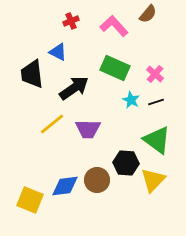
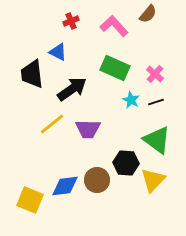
black arrow: moved 2 px left, 1 px down
